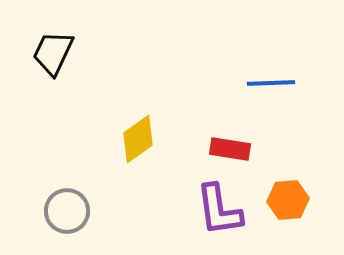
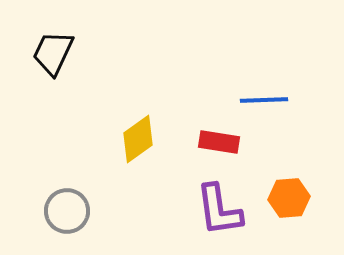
blue line: moved 7 px left, 17 px down
red rectangle: moved 11 px left, 7 px up
orange hexagon: moved 1 px right, 2 px up
